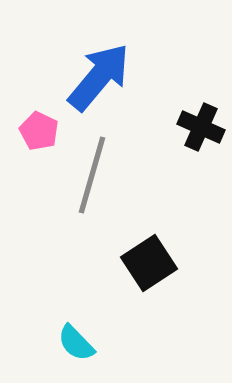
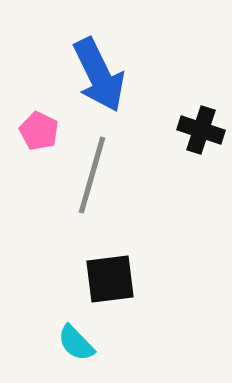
blue arrow: moved 2 px up; rotated 114 degrees clockwise
black cross: moved 3 px down; rotated 6 degrees counterclockwise
black square: moved 39 px left, 16 px down; rotated 26 degrees clockwise
